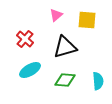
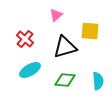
yellow square: moved 3 px right, 11 px down
